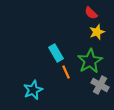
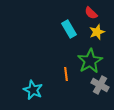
cyan rectangle: moved 13 px right, 24 px up
orange line: moved 2 px down; rotated 16 degrees clockwise
cyan star: rotated 24 degrees counterclockwise
